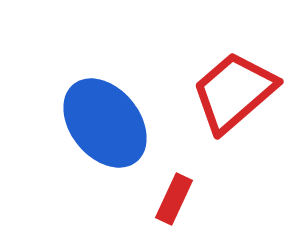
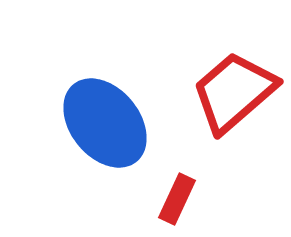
red rectangle: moved 3 px right
